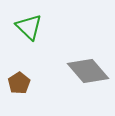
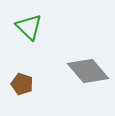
brown pentagon: moved 3 px right, 1 px down; rotated 20 degrees counterclockwise
